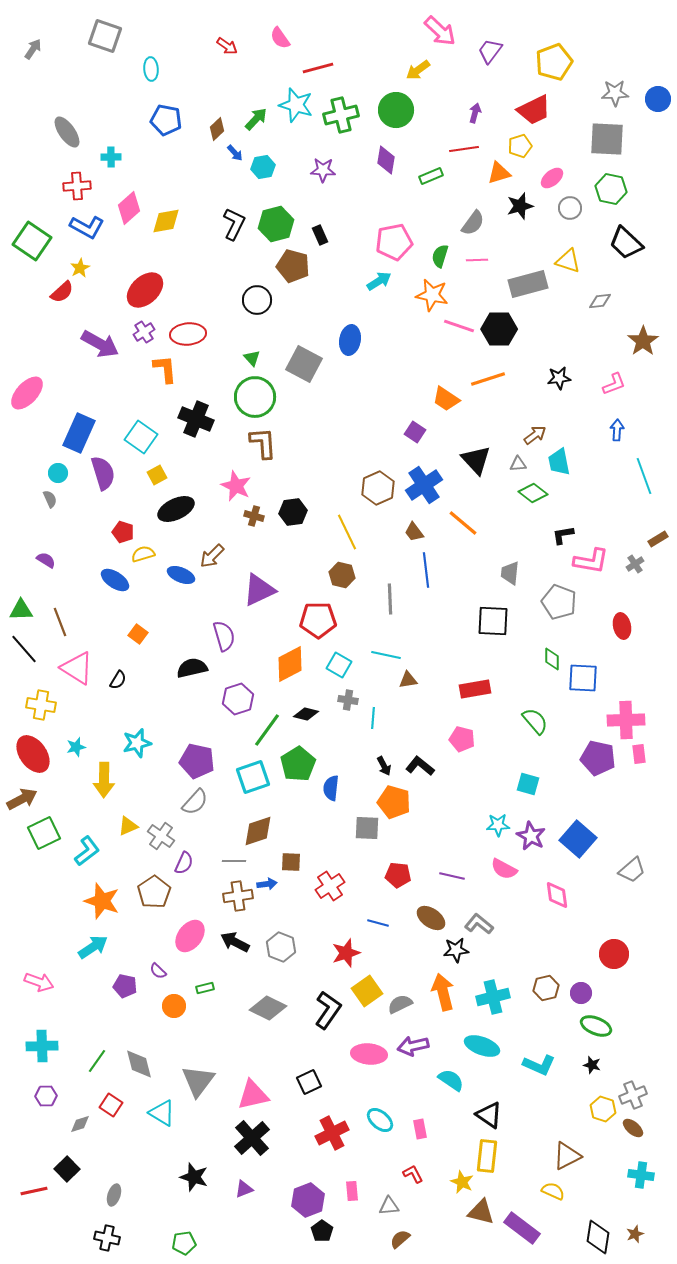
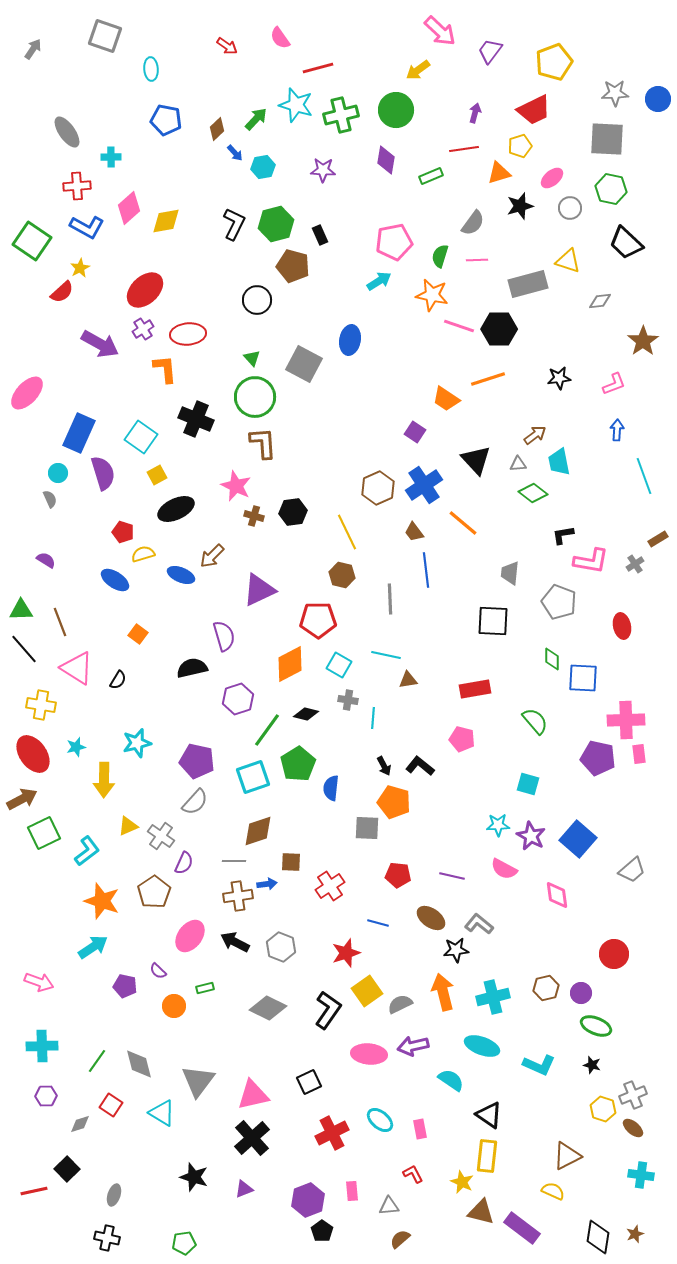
purple cross at (144, 332): moved 1 px left, 3 px up
